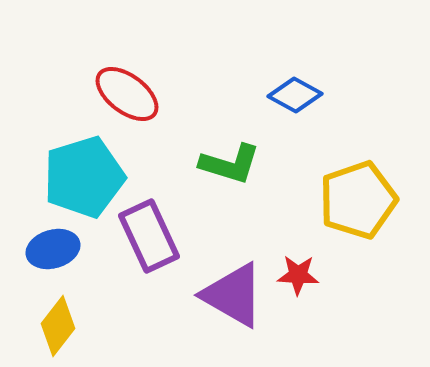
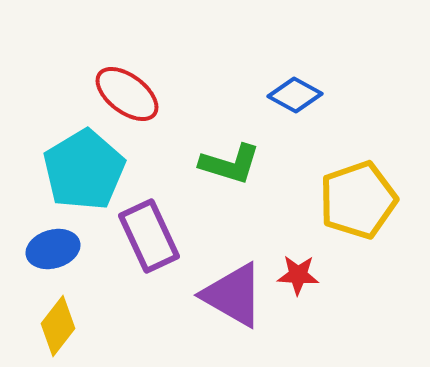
cyan pentagon: moved 7 px up; rotated 14 degrees counterclockwise
